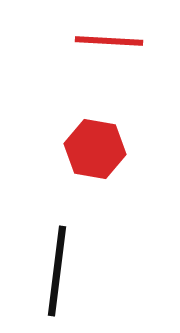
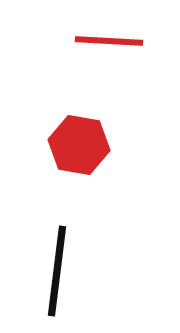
red hexagon: moved 16 px left, 4 px up
